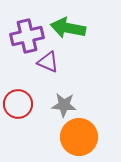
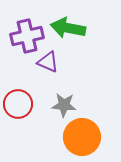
orange circle: moved 3 px right
